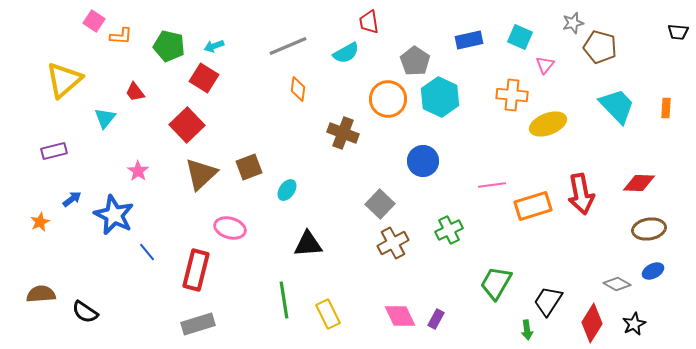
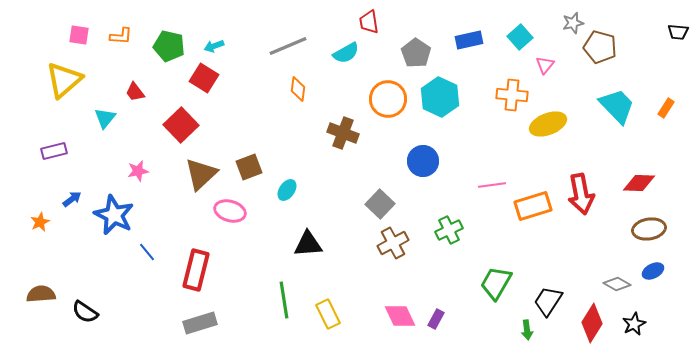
pink square at (94, 21): moved 15 px left, 14 px down; rotated 25 degrees counterclockwise
cyan square at (520, 37): rotated 25 degrees clockwise
gray pentagon at (415, 61): moved 1 px right, 8 px up
orange rectangle at (666, 108): rotated 30 degrees clockwise
red square at (187, 125): moved 6 px left
pink star at (138, 171): rotated 25 degrees clockwise
pink ellipse at (230, 228): moved 17 px up
gray rectangle at (198, 324): moved 2 px right, 1 px up
